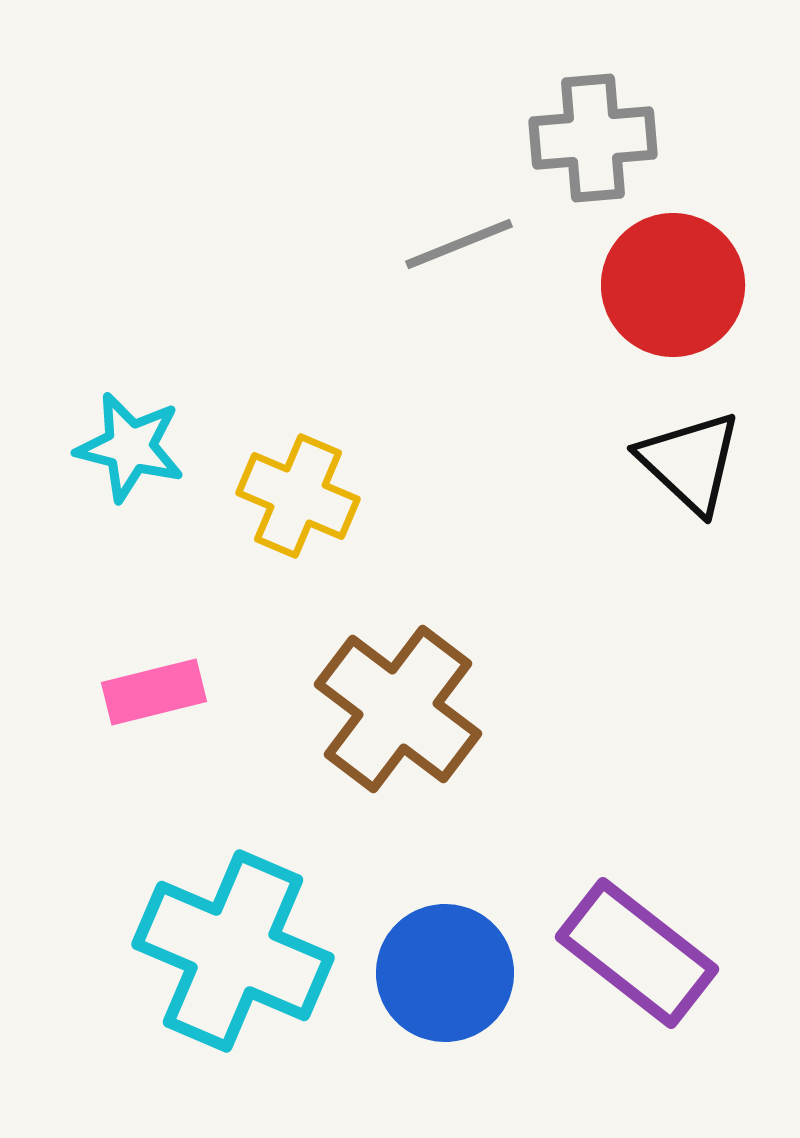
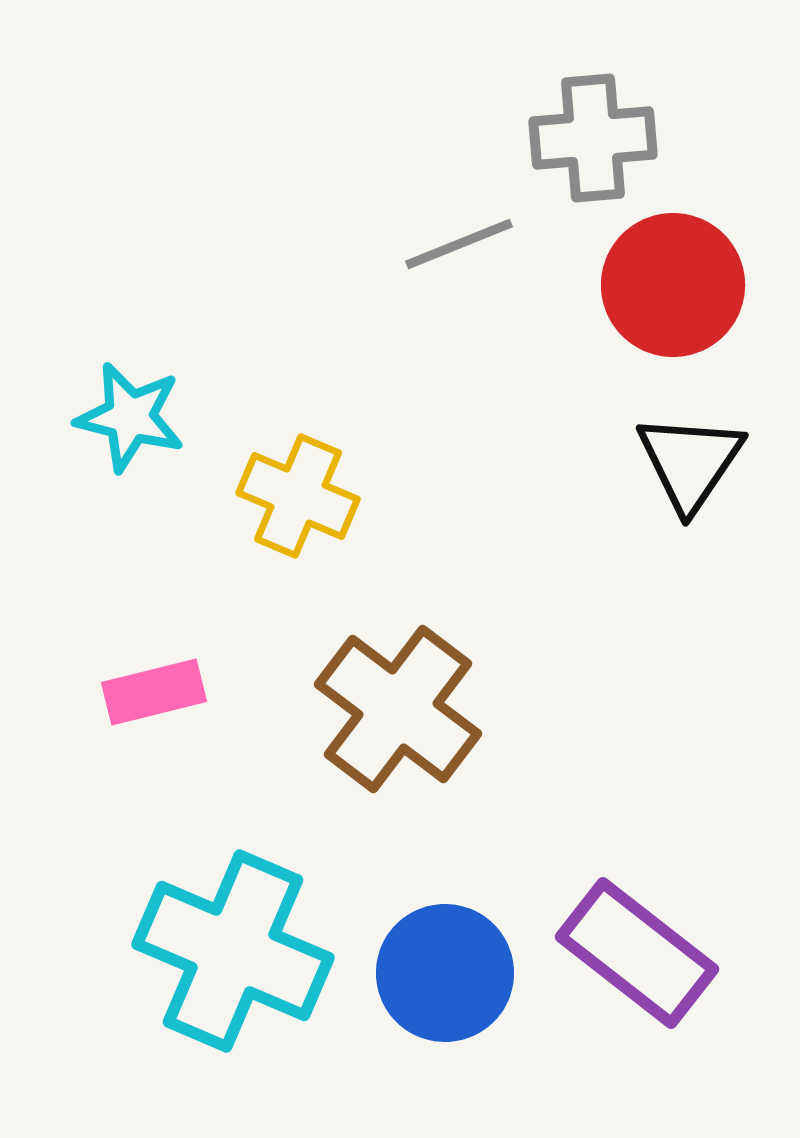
cyan star: moved 30 px up
black triangle: rotated 21 degrees clockwise
